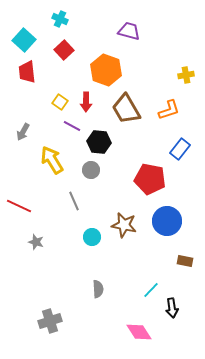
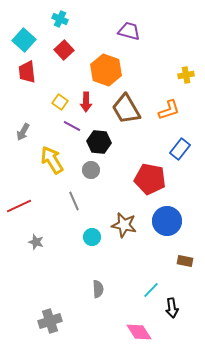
red line: rotated 50 degrees counterclockwise
